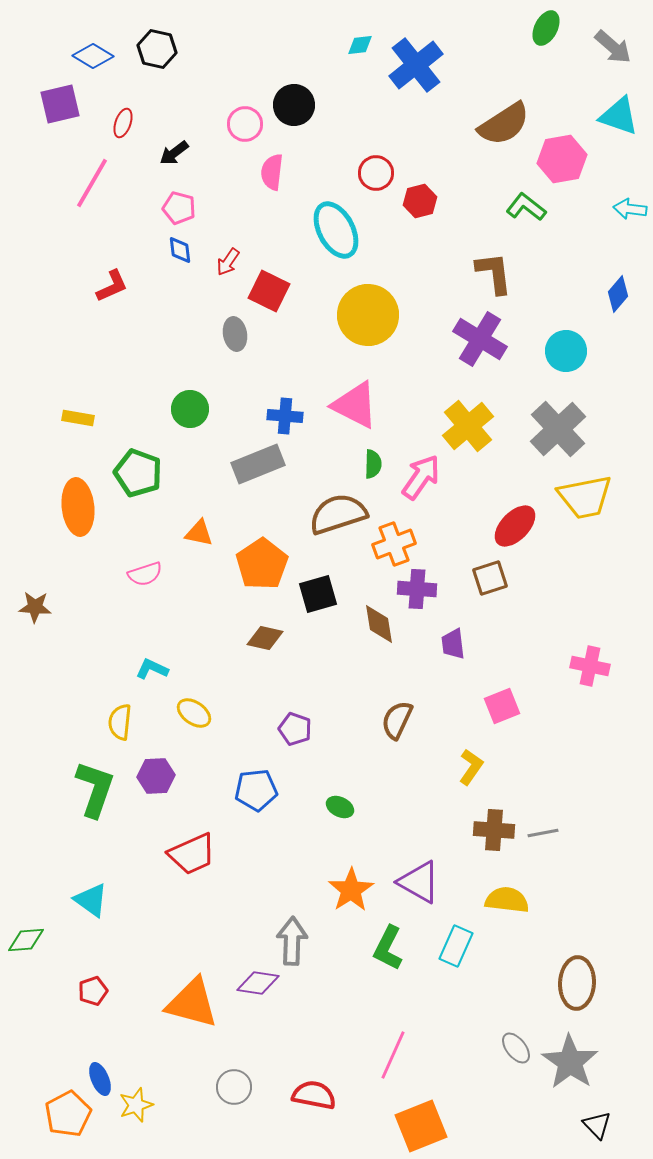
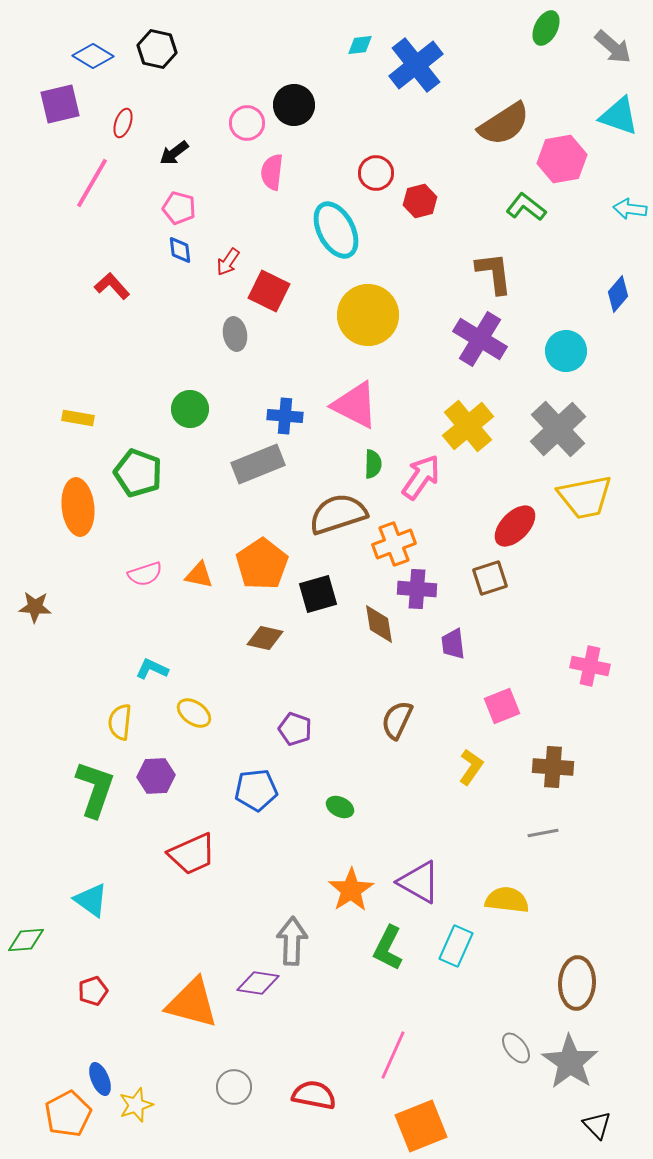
pink circle at (245, 124): moved 2 px right, 1 px up
red L-shape at (112, 286): rotated 108 degrees counterclockwise
orange triangle at (199, 533): moved 42 px down
brown cross at (494, 830): moved 59 px right, 63 px up
